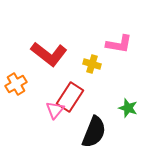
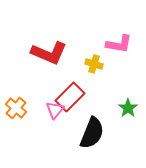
red L-shape: moved 1 px up; rotated 15 degrees counterclockwise
yellow cross: moved 2 px right
orange cross: moved 24 px down; rotated 20 degrees counterclockwise
red rectangle: rotated 12 degrees clockwise
green star: rotated 18 degrees clockwise
black semicircle: moved 2 px left, 1 px down
